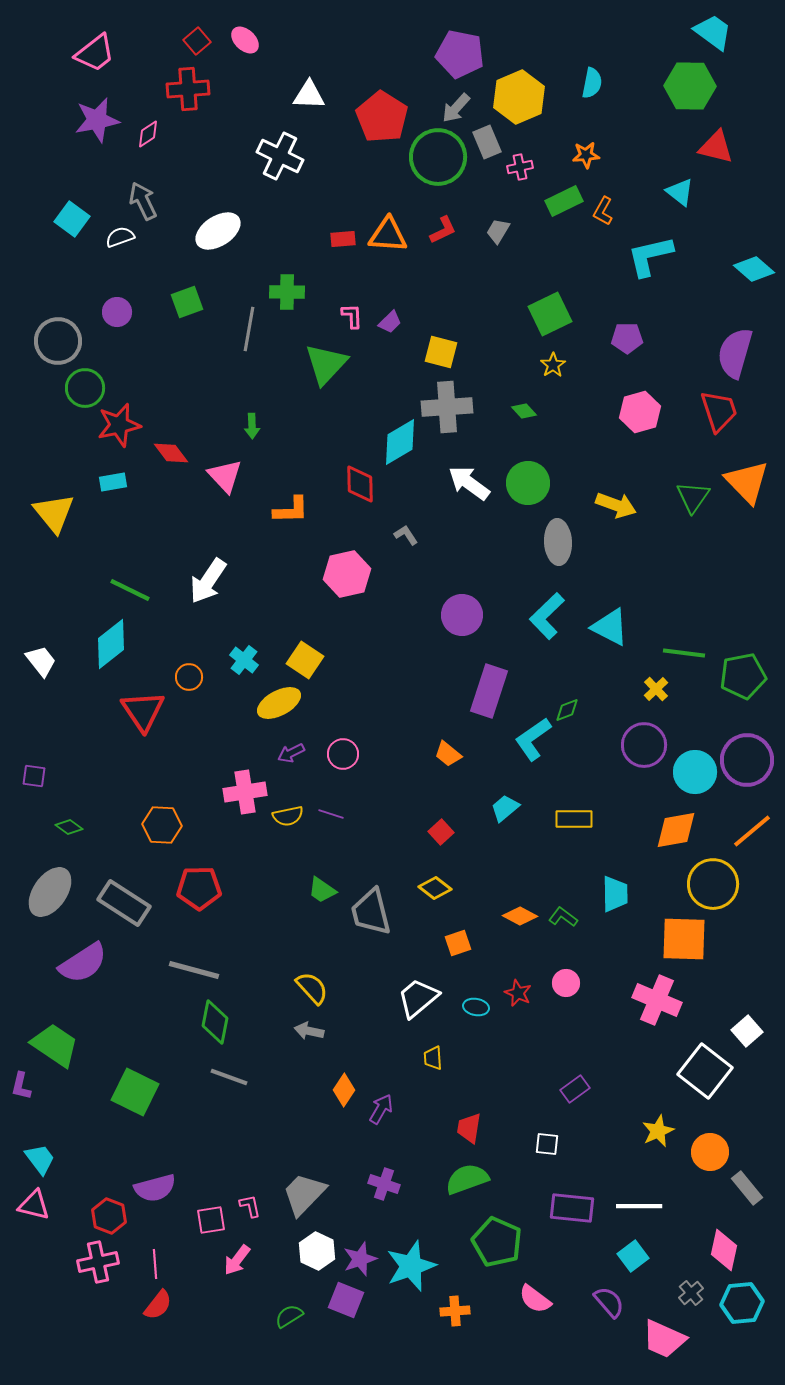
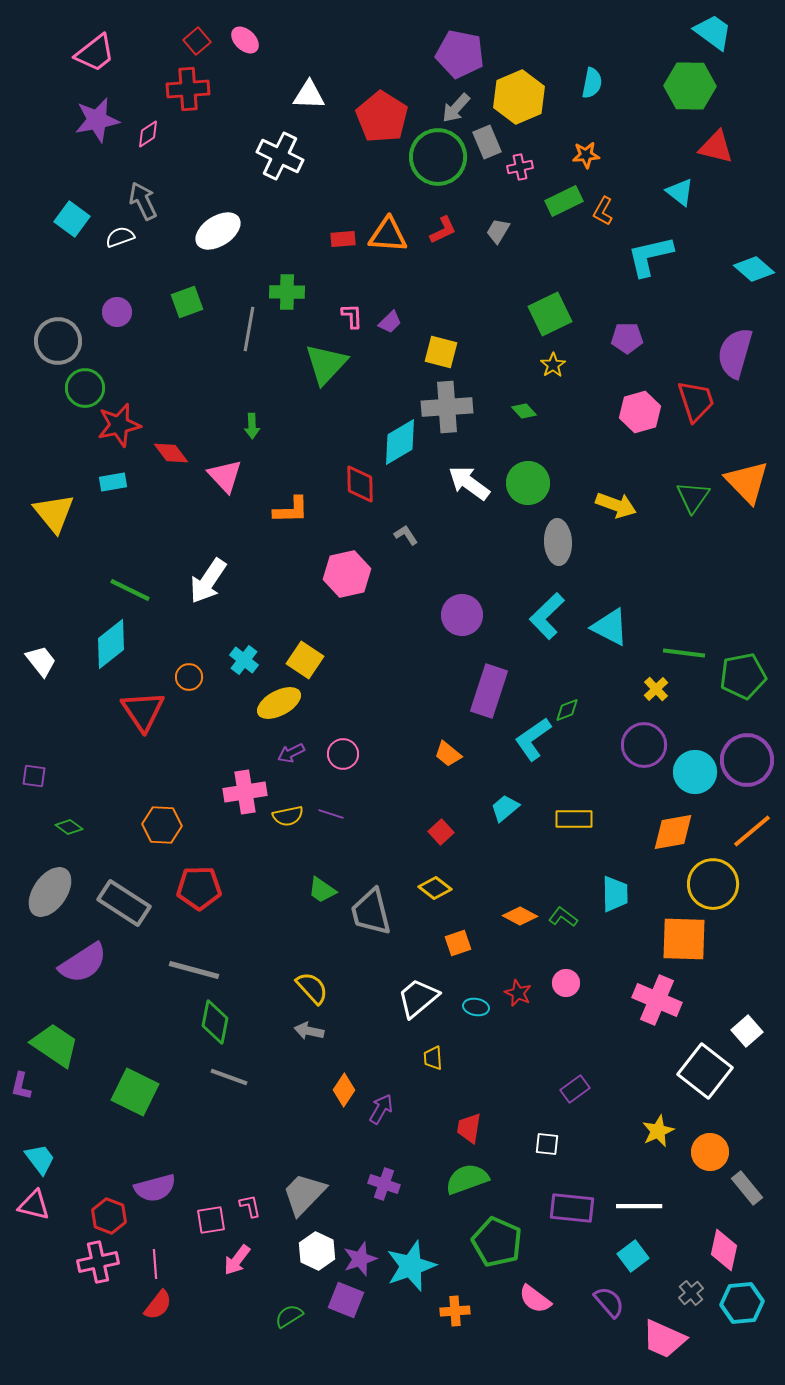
red trapezoid at (719, 411): moved 23 px left, 10 px up
orange diamond at (676, 830): moved 3 px left, 2 px down
